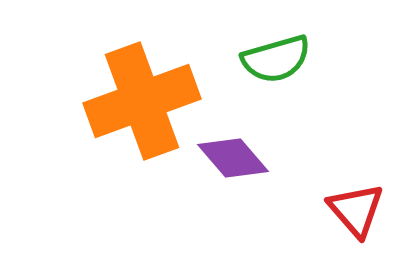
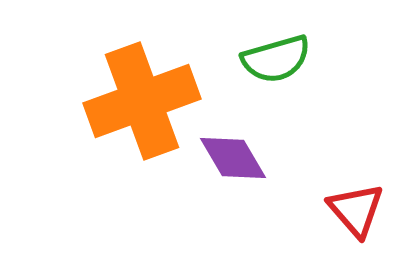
purple diamond: rotated 10 degrees clockwise
